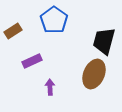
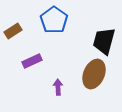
purple arrow: moved 8 px right
